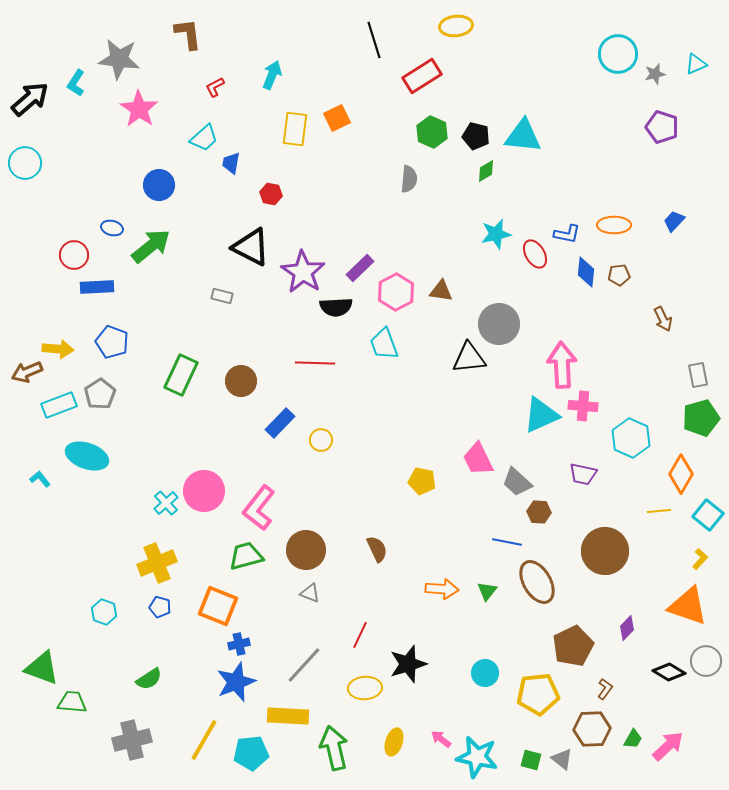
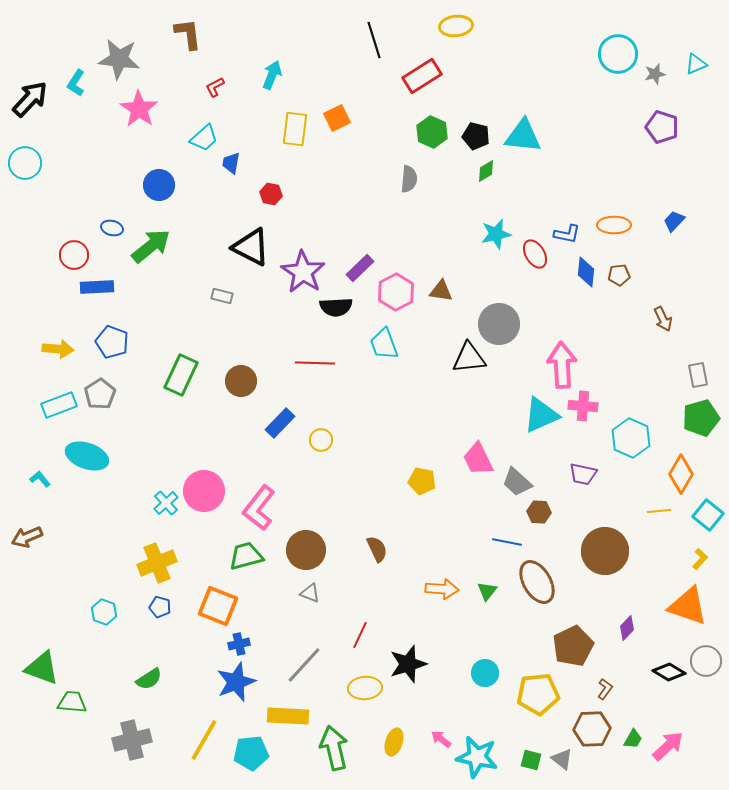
black arrow at (30, 99): rotated 6 degrees counterclockwise
brown arrow at (27, 372): moved 165 px down
